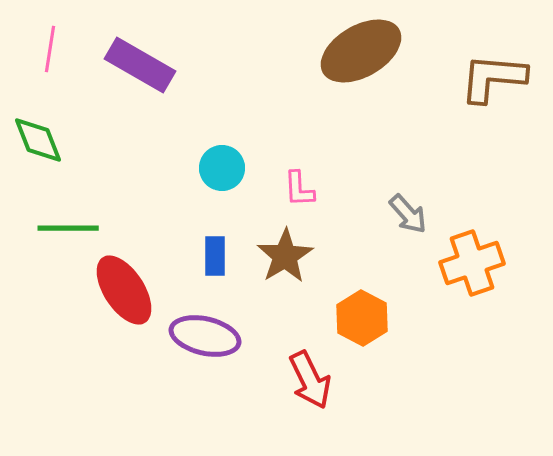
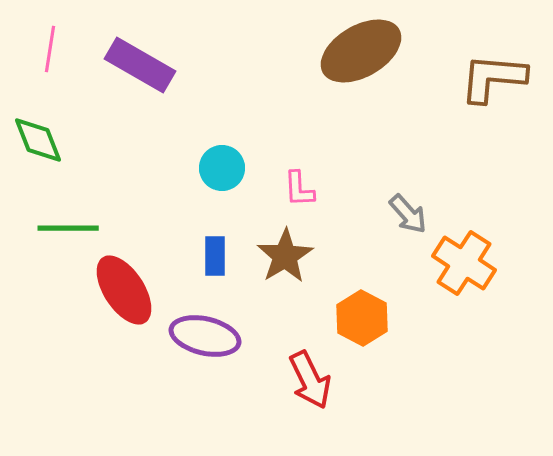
orange cross: moved 8 px left; rotated 38 degrees counterclockwise
